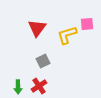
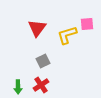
red cross: moved 2 px right, 1 px up
